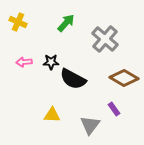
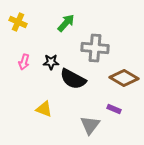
gray cross: moved 10 px left, 9 px down; rotated 36 degrees counterclockwise
pink arrow: rotated 70 degrees counterclockwise
purple rectangle: rotated 32 degrees counterclockwise
yellow triangle: moved 8 px left, 6 px up; rotated 18 degrees clockwise
